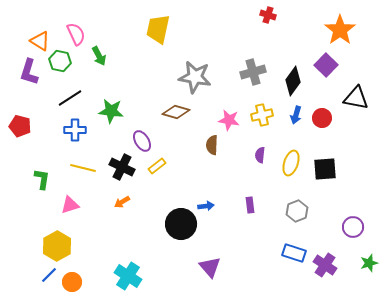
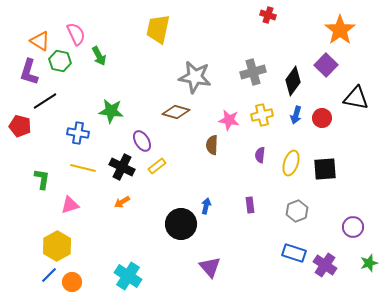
black line at (70, 98): moved 25 px left, 3 px down
blue cross at (75, 130): moved 3 px right, 3 px down; rotated 10 degrees clockwise
blue arrow at (206, 206): rotated 70 degrees counterclockwise
